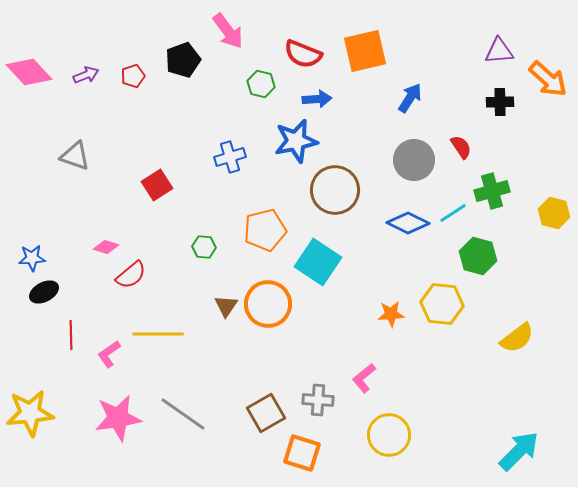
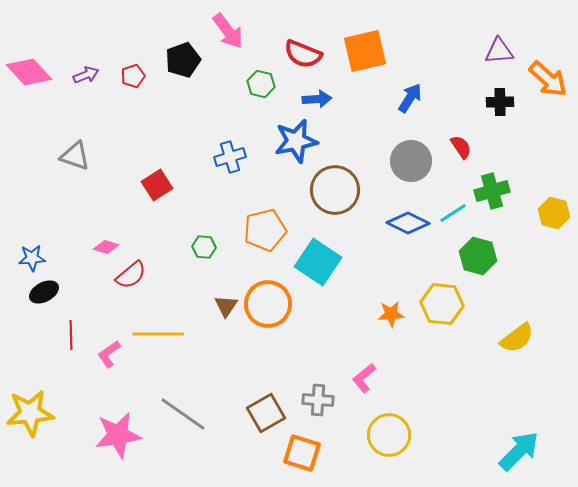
gray circle at (414, 160): moved 3 px left, 1 px down
pink star at (118, 418): moved 17 px down
